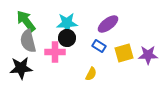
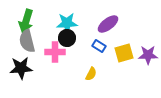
green arrow: rotated 125 degrees counterclockwise
gray semicircle: moved 1 px left
